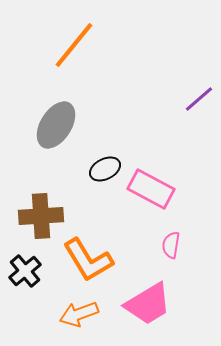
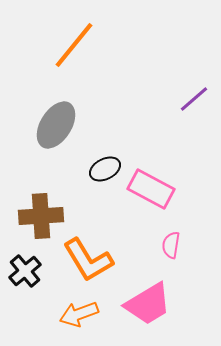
purple line: moved 5 px left
